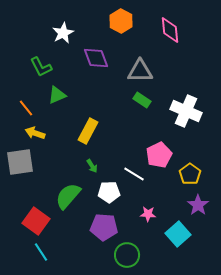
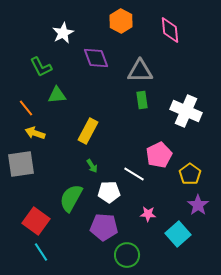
green triangle: rotated 18 degrees clockwise
green rectangle: rotated 48 degrees clockwise
gray square: moved 1 px right, 2 px down
green semicircle: moved 3 px right, 2 px down; rotated 12 degrees counterclockwise
